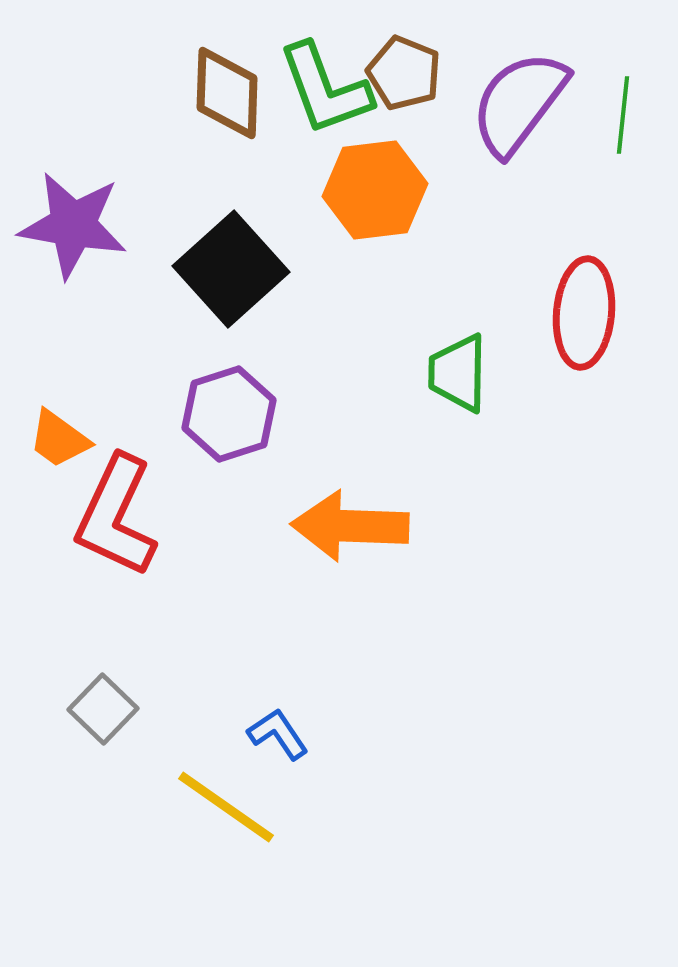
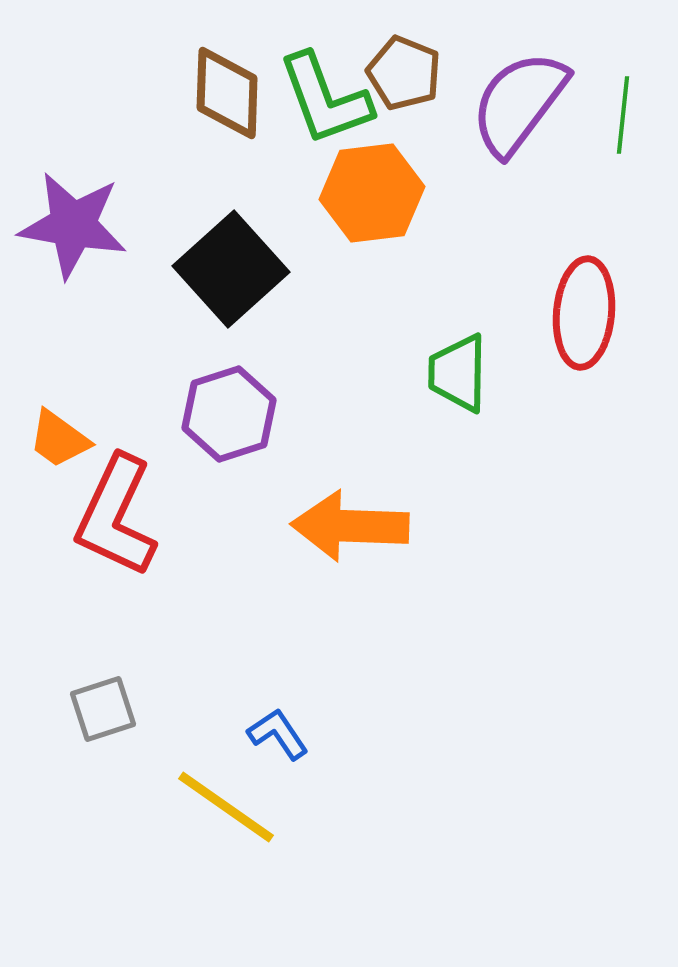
green L-shape: moved 10 px down
orange hexagon: moved 3 px left, 3 px down
gray square: rotated 28 degrees clockwise
